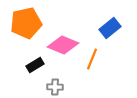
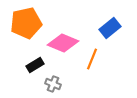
pink diamond: moved 2 px up
gray cross: moved 2 px left, 3 px up; rotated 21 degrees clockwise
